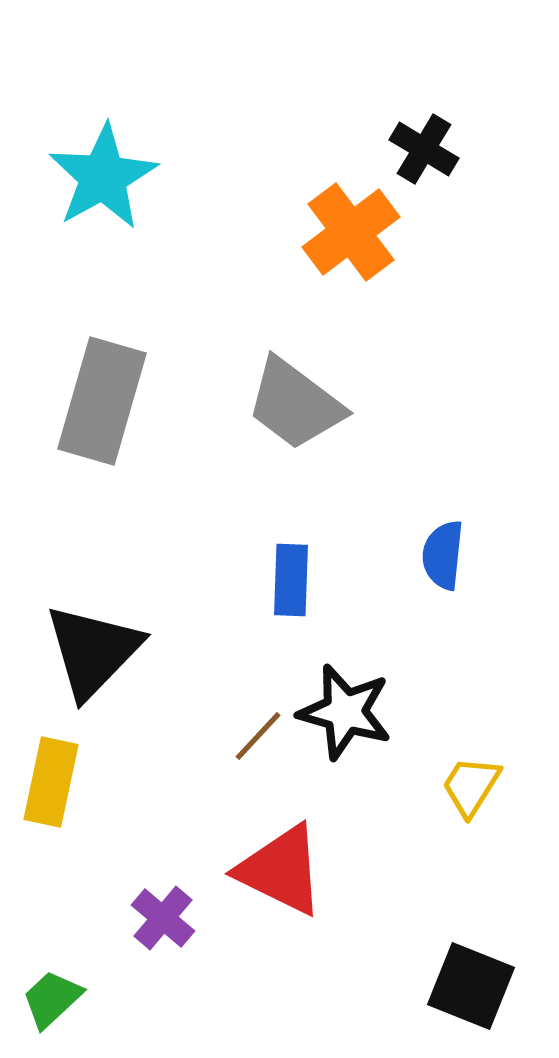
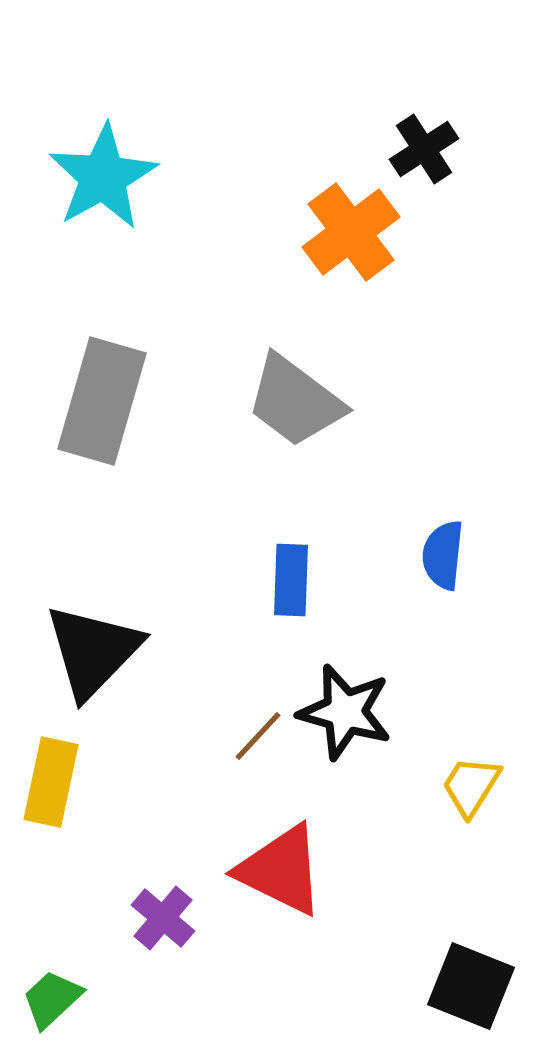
black cross: rotated 26 degrees clockwise
gray trapezoid: moved 3 px up
